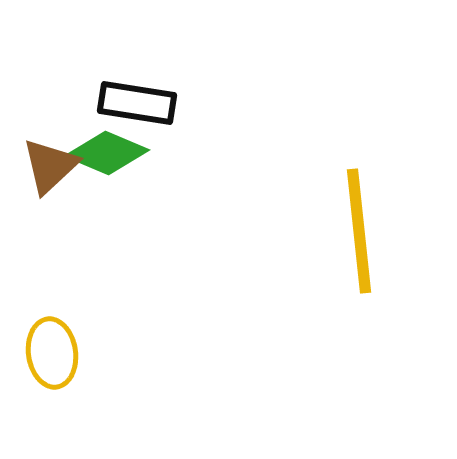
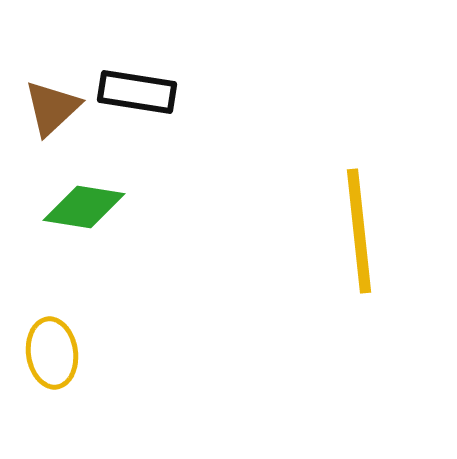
black rectangle: moved 11 px up
green diamond: moved 23 px left, 54 px down; rotated 14 degrees counterclockwise
brown triangle: moved 2 px right, 58 px up
